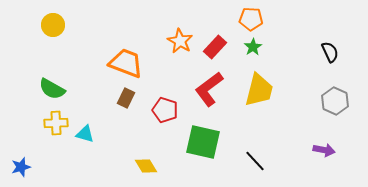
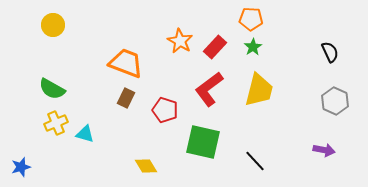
yellow cross: rotated 20 degrees counterclockwise
